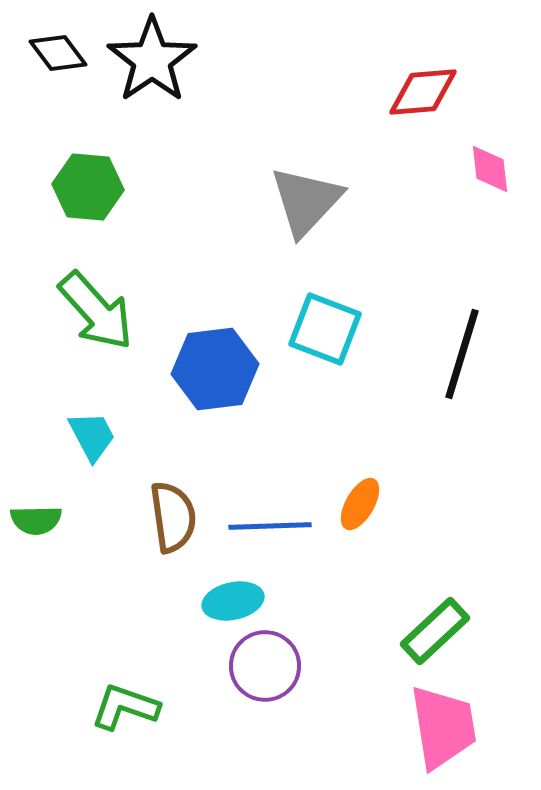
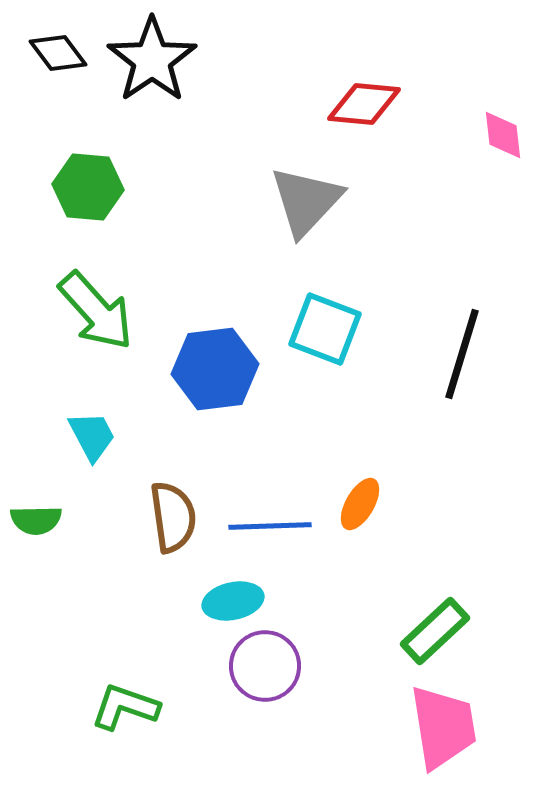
red diamond: moved 59 px left, 12 px down; rotated 10 degrees clockwise
pink diamond: moved 13 px right, 34 px up
